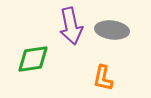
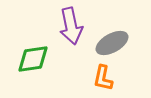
gray ellipse: moved 13 px down; rotated 36 degrees counterclockwise
